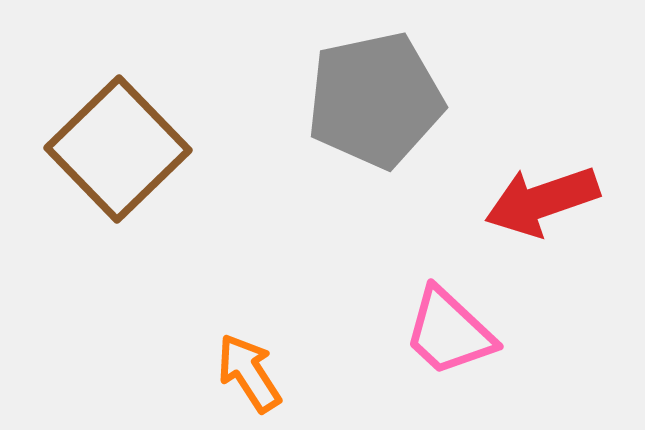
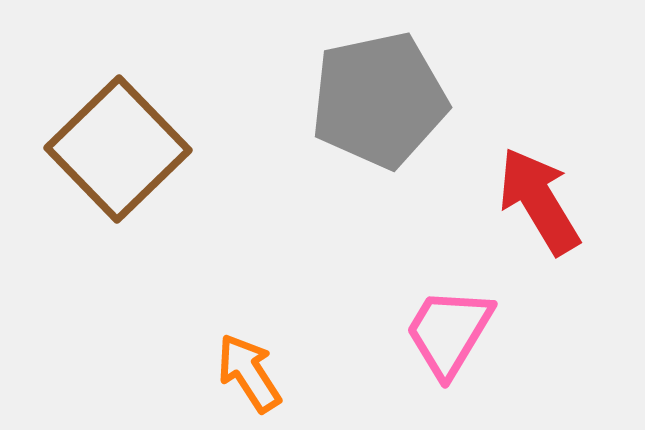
gray pentagon: moved 4 px right
red arrow: moved 3 px left; rotated 78 degrees clockwise
pink trapezoid: rotated 78 degrees clockwise
